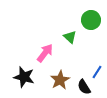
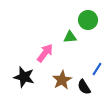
green circle: moved 3 px left
green triangle: rotated 48 degrees counterclockwise
blue line: moved 3 px up
brown star: moved 2 px right
